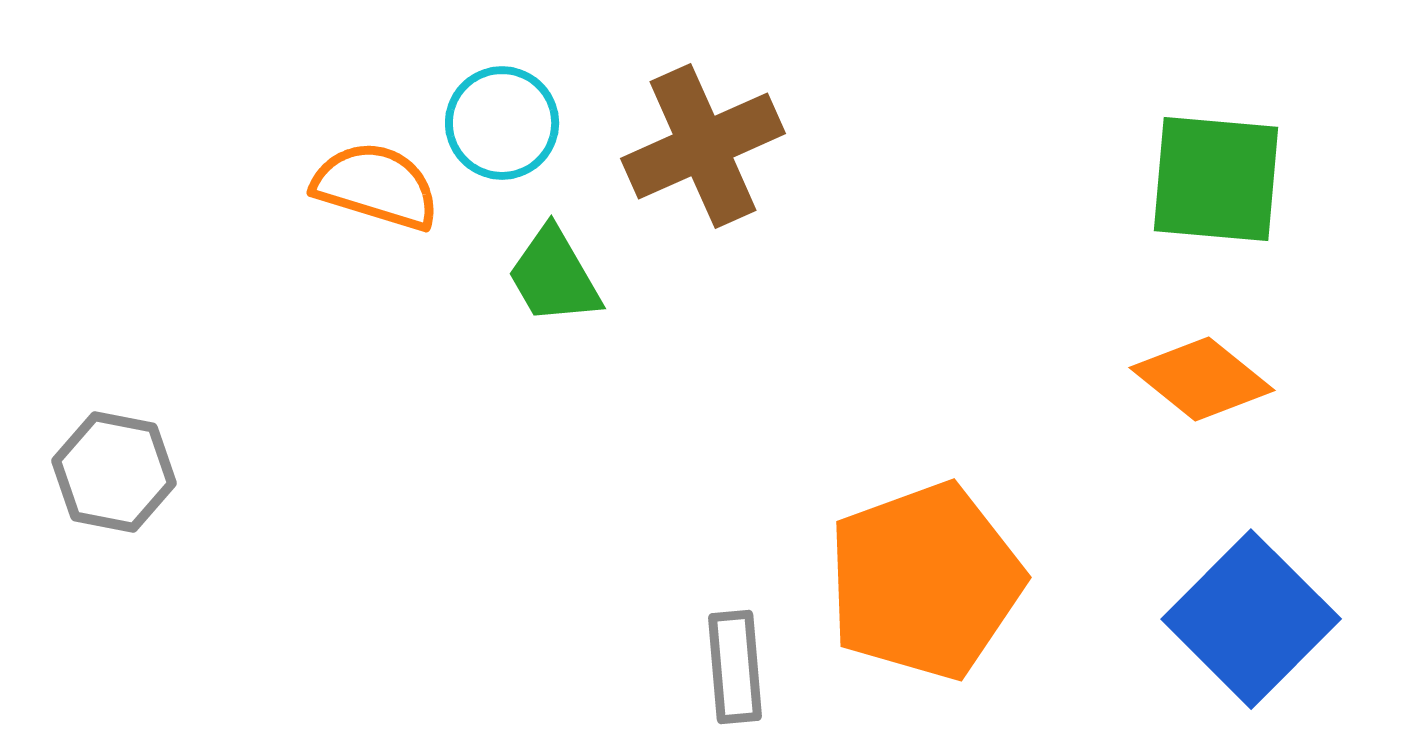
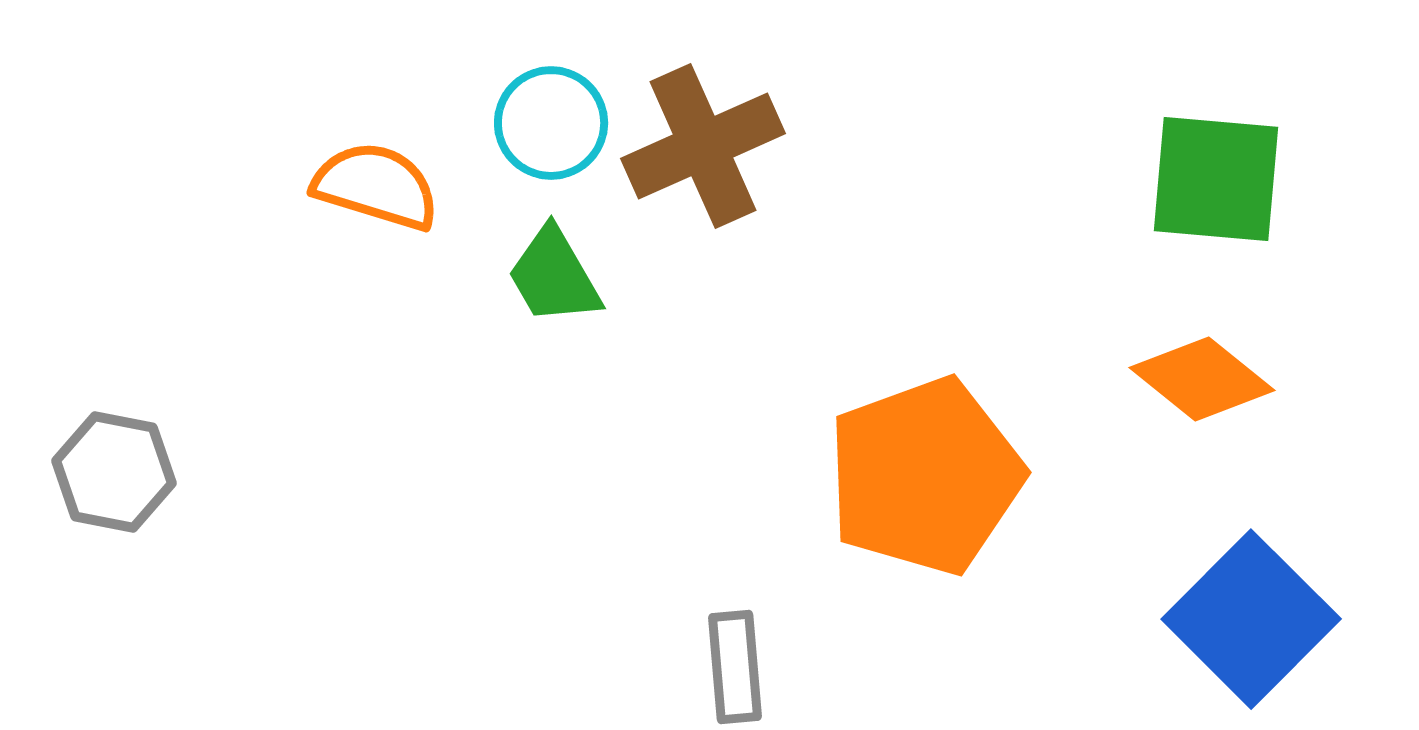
cyan circle: moved 49 px right
orange pentagon: moved 105 px up
